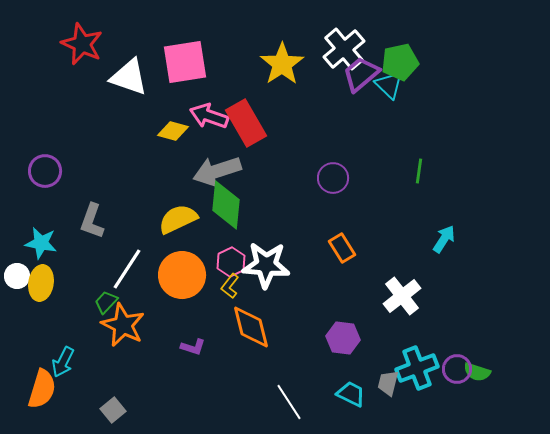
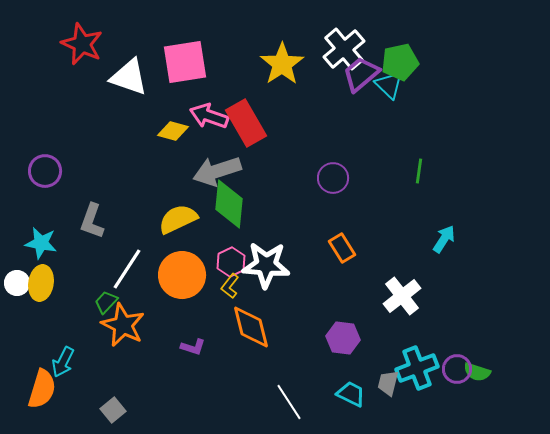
green diamond at (226, 205): moved 3 px right, 1 px up
white circle at (17, 276): moved 7 px down
